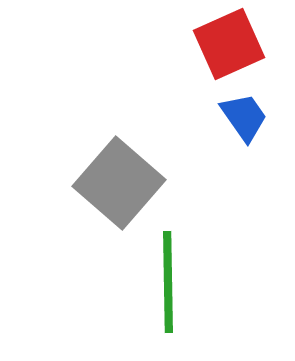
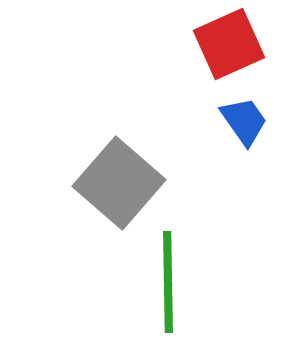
blue trapezoid: moved 4 px down
